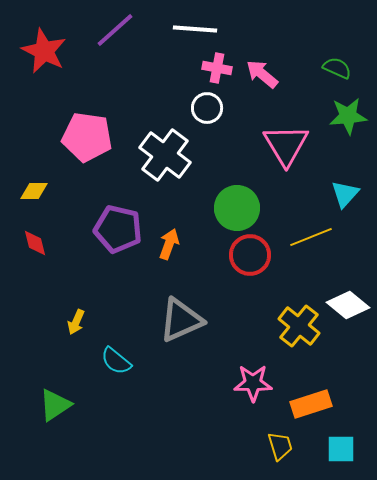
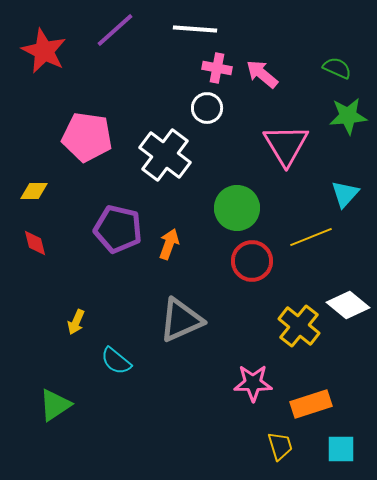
red circle: moved 2 px right, 6 px down
